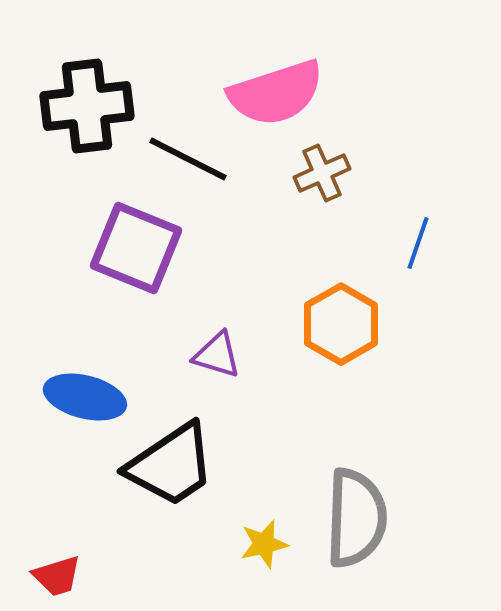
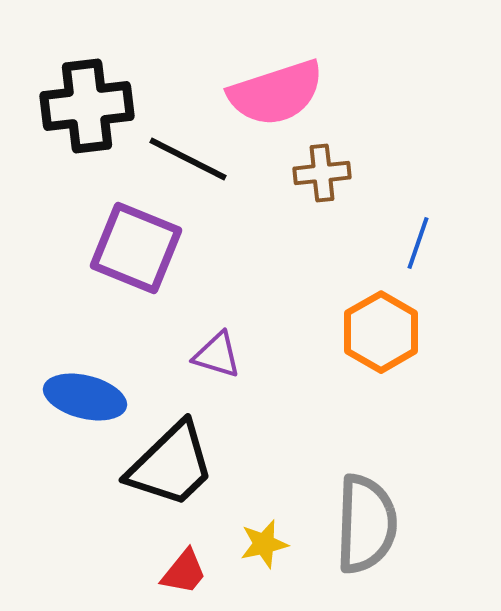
brown cross: rotated 18 degrees clockwise
orange hexagon: moved 40 px right, 8 px down
black trapezoid: rotated 10 degrees counterclockwise
gray semicircle: moved 10 px right, 6 px down
red trapezoid: moved 127 px right, 4 px up; rotated 34 degrees counterclockwise
